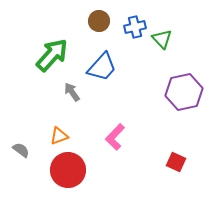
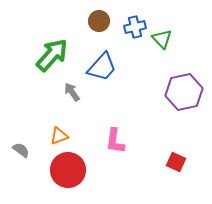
pink L-shape: moved 4 px down; rotated 36 degrees counterclockwise
